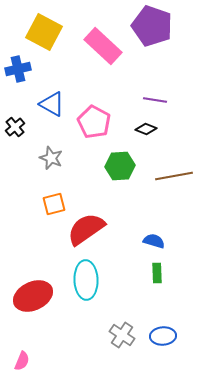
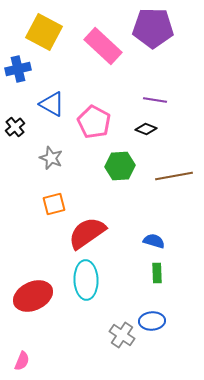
purple pentagon: moved 1 px right, 2 px down; rotated 18 degrees counterclockwise
red semicircle: moved 1 px right, 4 px down
blue ellipse: moved 11 px left, 15 px up
